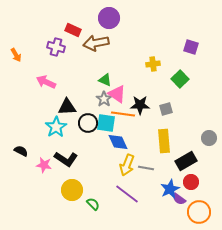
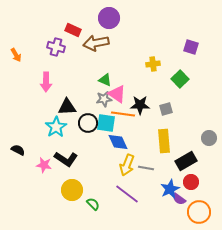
pink arrow: rotated 114 degrees counterclockwise
gray star: rotated 28 degrees clockwise
black semicircle: moved 3 px left, 1 px up
